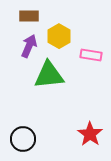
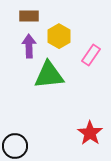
purple arrow: rotated 25 degrees counterclockwise
pink rectangle: rotated 65 degrees counterclockwise
red star: moved 1 px up
black circle: moved 8 px left, 7 px down
